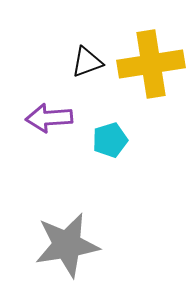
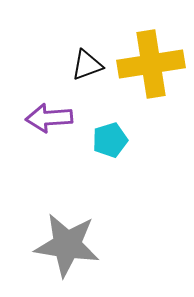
black triangle: moved 3 px down
gray star: rotated 18 degrees clockwise
